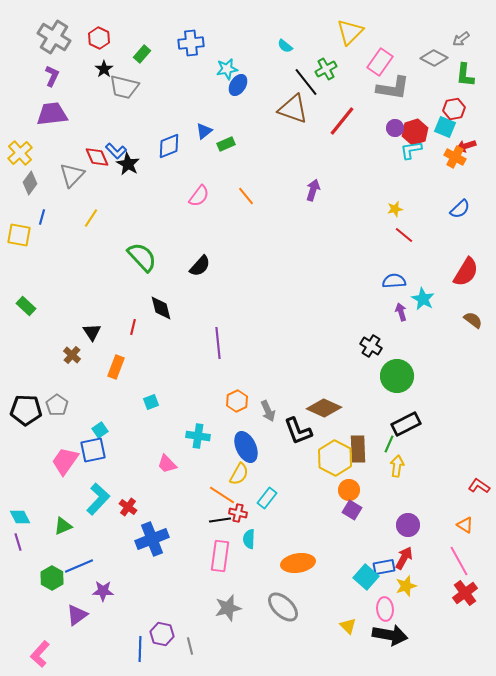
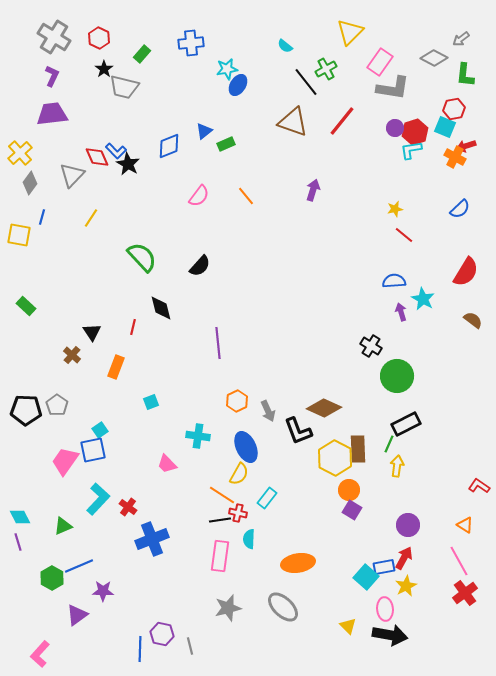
brown triangle at (293, 109): moved 13 px down
yellow star at (406, 586): rotated 10 degrees counterclockwise
